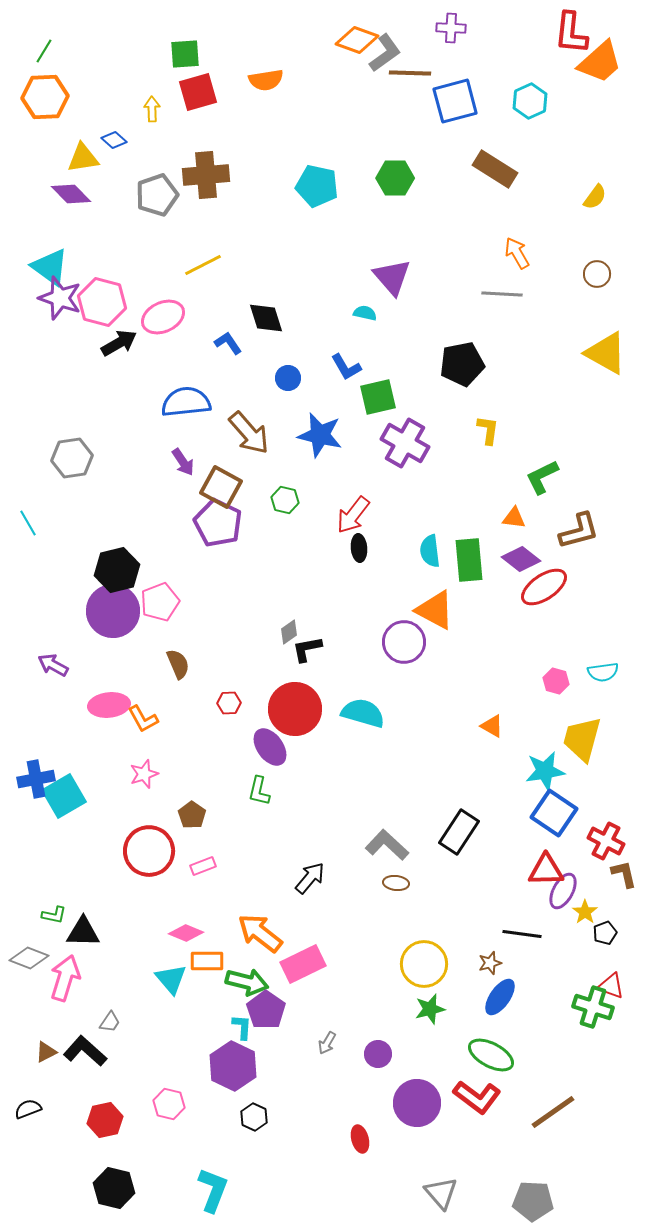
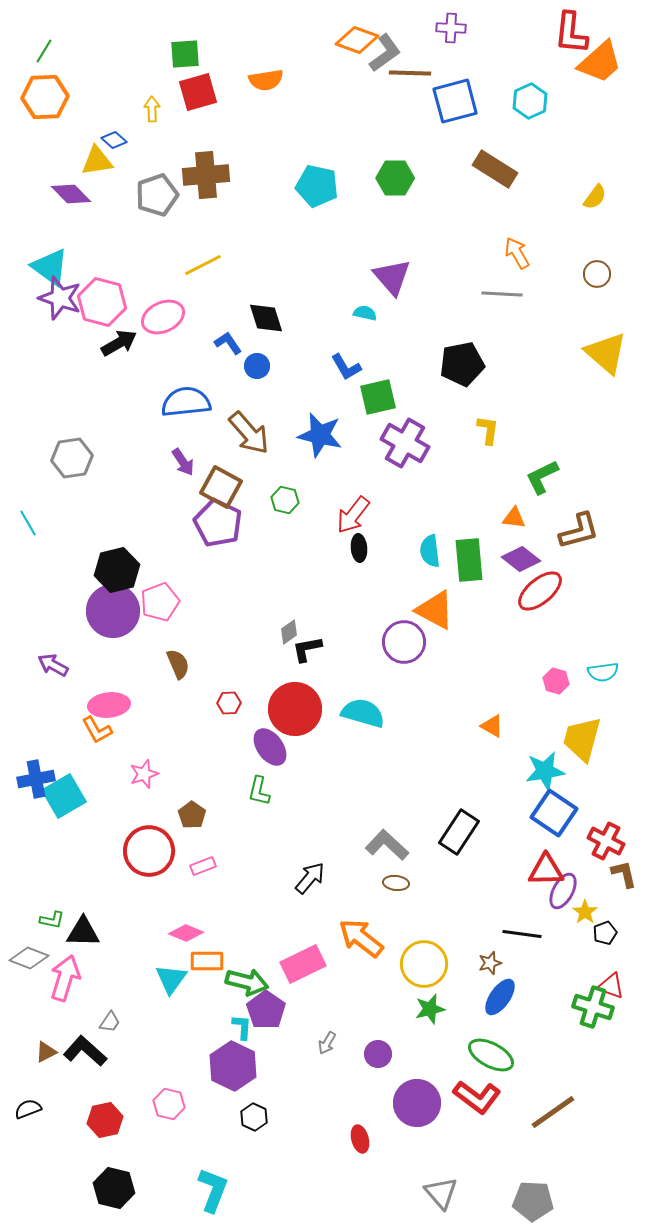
yellow triangle at (83, 158): moved 14 px right, 3 px down
yellow triangle at (606, 353): rotated 12 degrees clockwise
blue circle at (288, 378): moved 31 px left, 12 px up
red ellipse at (544, 587): moved 4 px left, 4 px down; rotated 6 degrees counterclockwise
orange L-shape at (143, 719): moved 46 px left, 11 px down
green L-shape at (54, 915): moved 2 px left, 5 px down
orange arrow at (260, 933): moved 101 px right, 5 px down
cyan triangle at (171, 979): rotated 16 degrees clockwise
